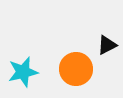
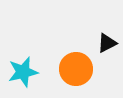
black triangle: moved 2 px up
